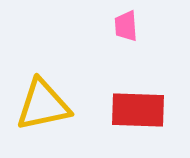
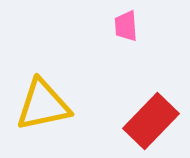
red rectangle: moved 13 px right, 11 px down; rotated 48 degrees counterclockwise
